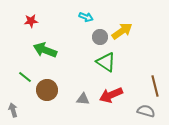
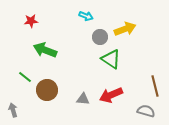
cyan arrow: moved 1 px up
yellow arrow: moved 3 px right, 2 px up; rotated 15 degrees clockwise
green triangle: moved 5 px right, 3 px up
